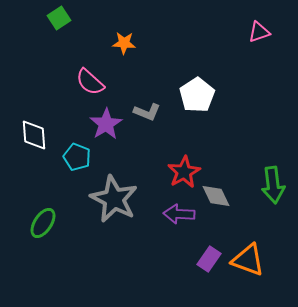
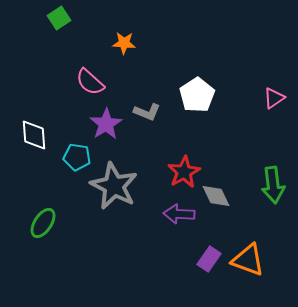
pink triangle: moved 15 px right, 66 px down; rotated 15 degrees counterclockwise
cyan pentagon: rotated 12 degrees counterclockwise
gray star: moved 13 px up
